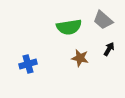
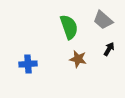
green semicircle: rotated 100 degrees counterclockwise
brown star: moved 2 px left, 1 px down
blue cross: rotated 12 degrees clockwise
